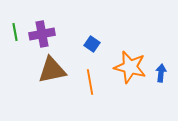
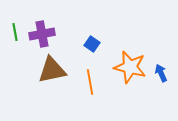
blue arrow: rotated 30 degrees counterclockwise
